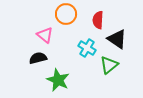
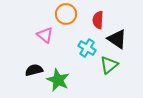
black semicircle: moved 4 px left, 12 px down
